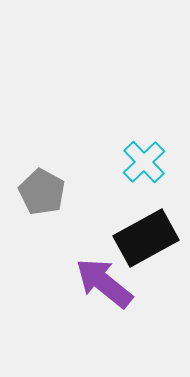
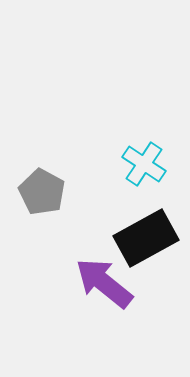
cyan cross: moved 2 px down; rotated 12 degrees counterclockwise
